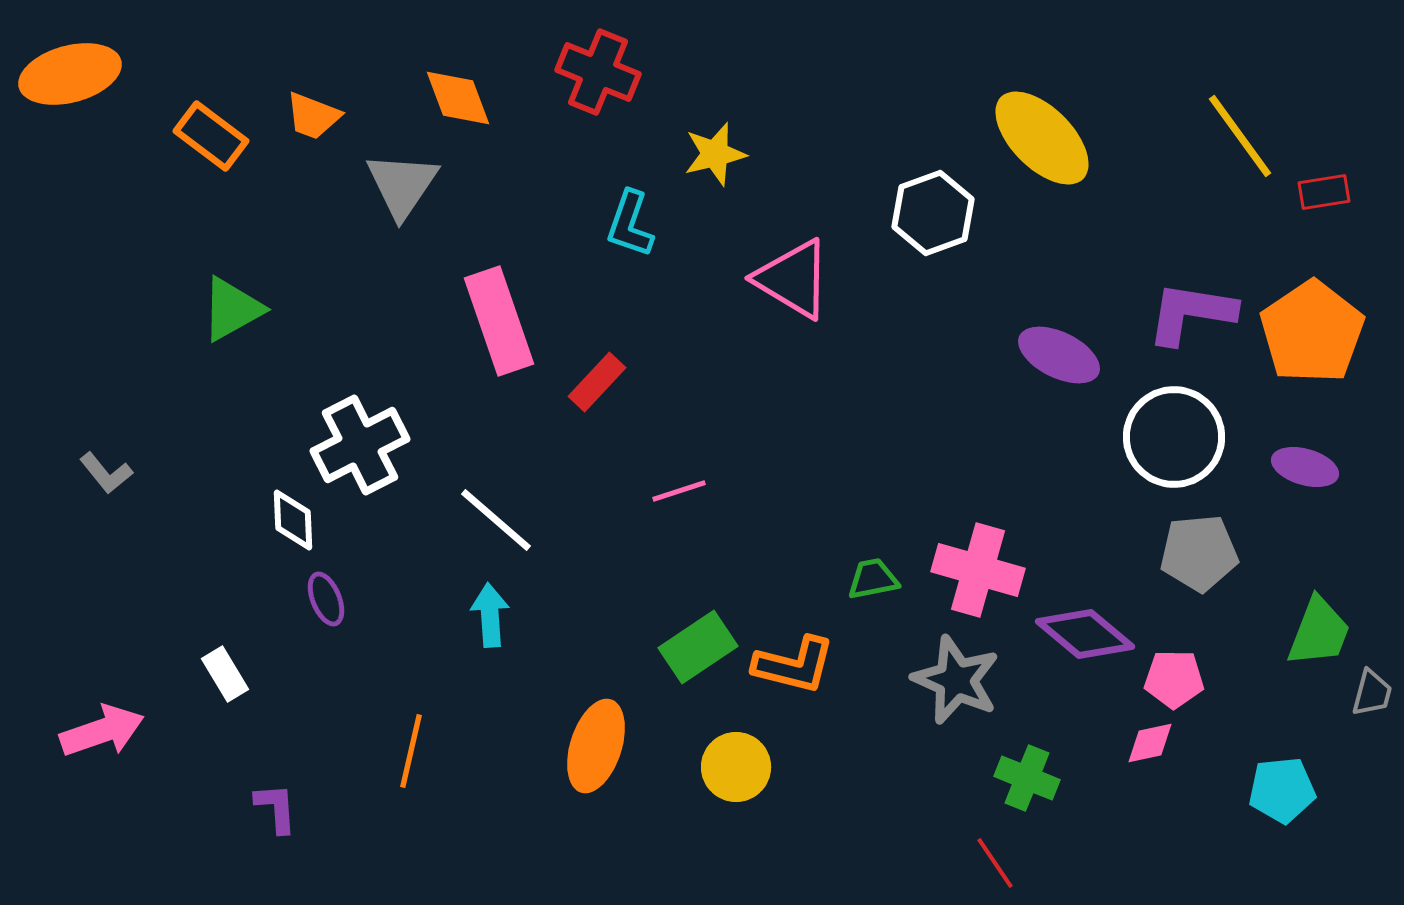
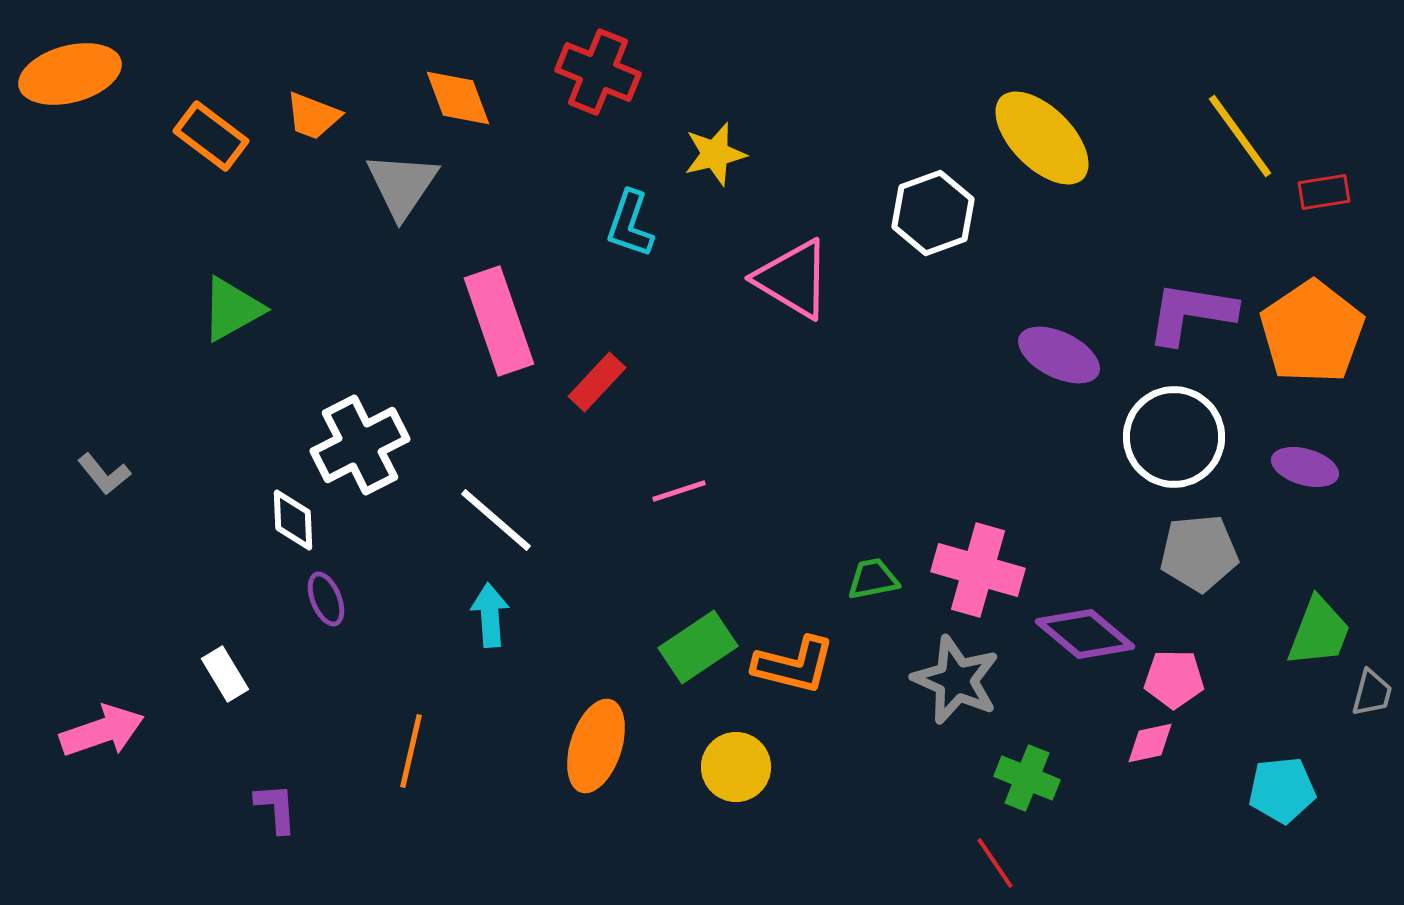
gray L-shape at (106, 473): moved 2 px left, 1 px down
